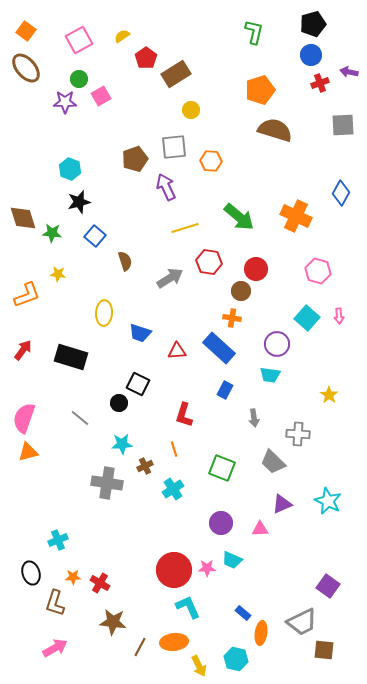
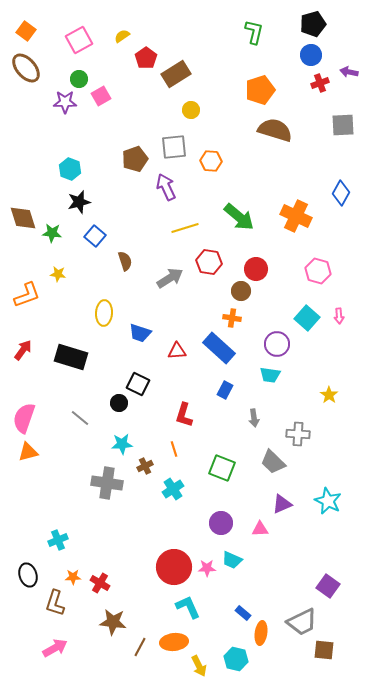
red circle at (174, 570): moved 3 px up
black ellipse at (31, 573): moved 3 px left, 2 px down
